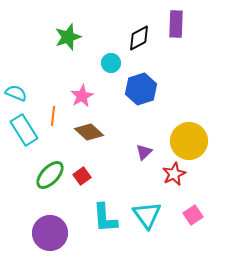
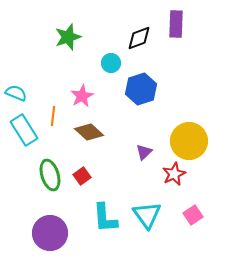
black diamond: rotated 8 degrees clockwise
green ellipse: rotated 60 degrees counterclockwise
